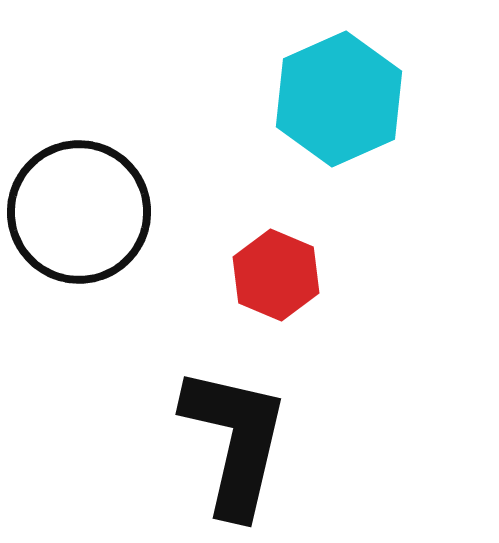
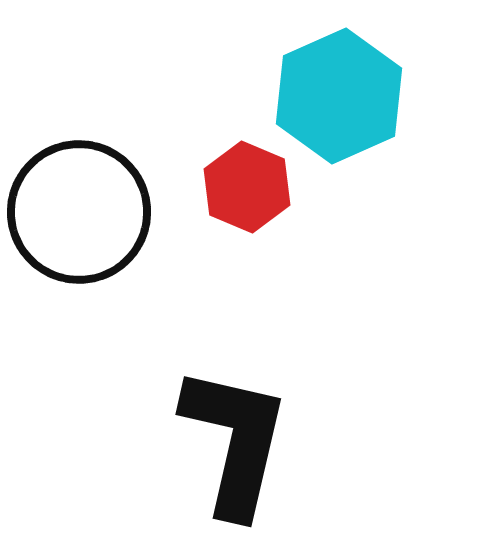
cyan hexagon: moved 3 px up
red hexagon: moved 29 px left, 88 px up
